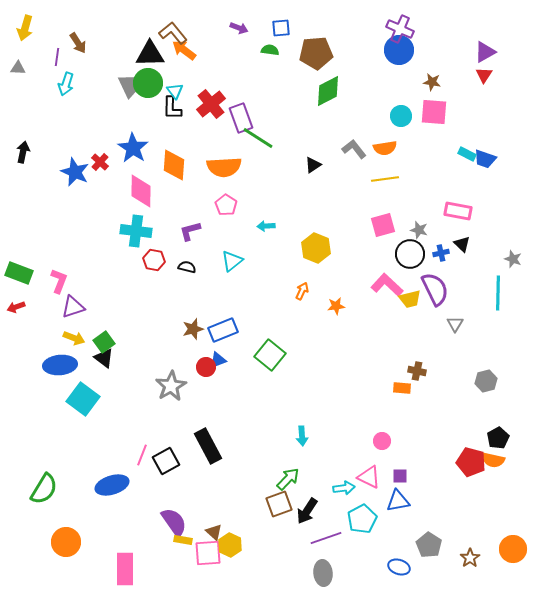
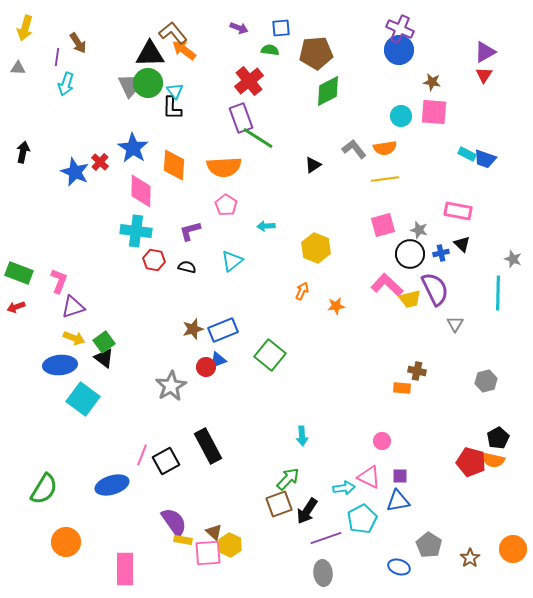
red cross at (211, 104): moved 38 px right, 23 px up
